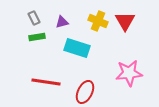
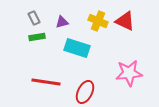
red triangle: rotated 35 degrees counterclockwise
